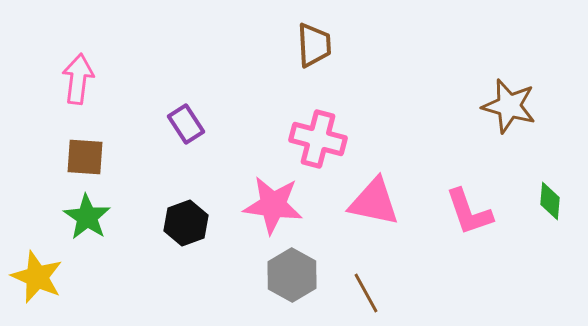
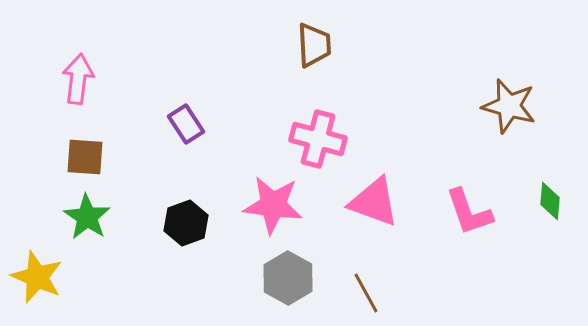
pink triangle: rotated 8 degrees clockwise
gray hexagon: moved 4 px left, 3 px down
